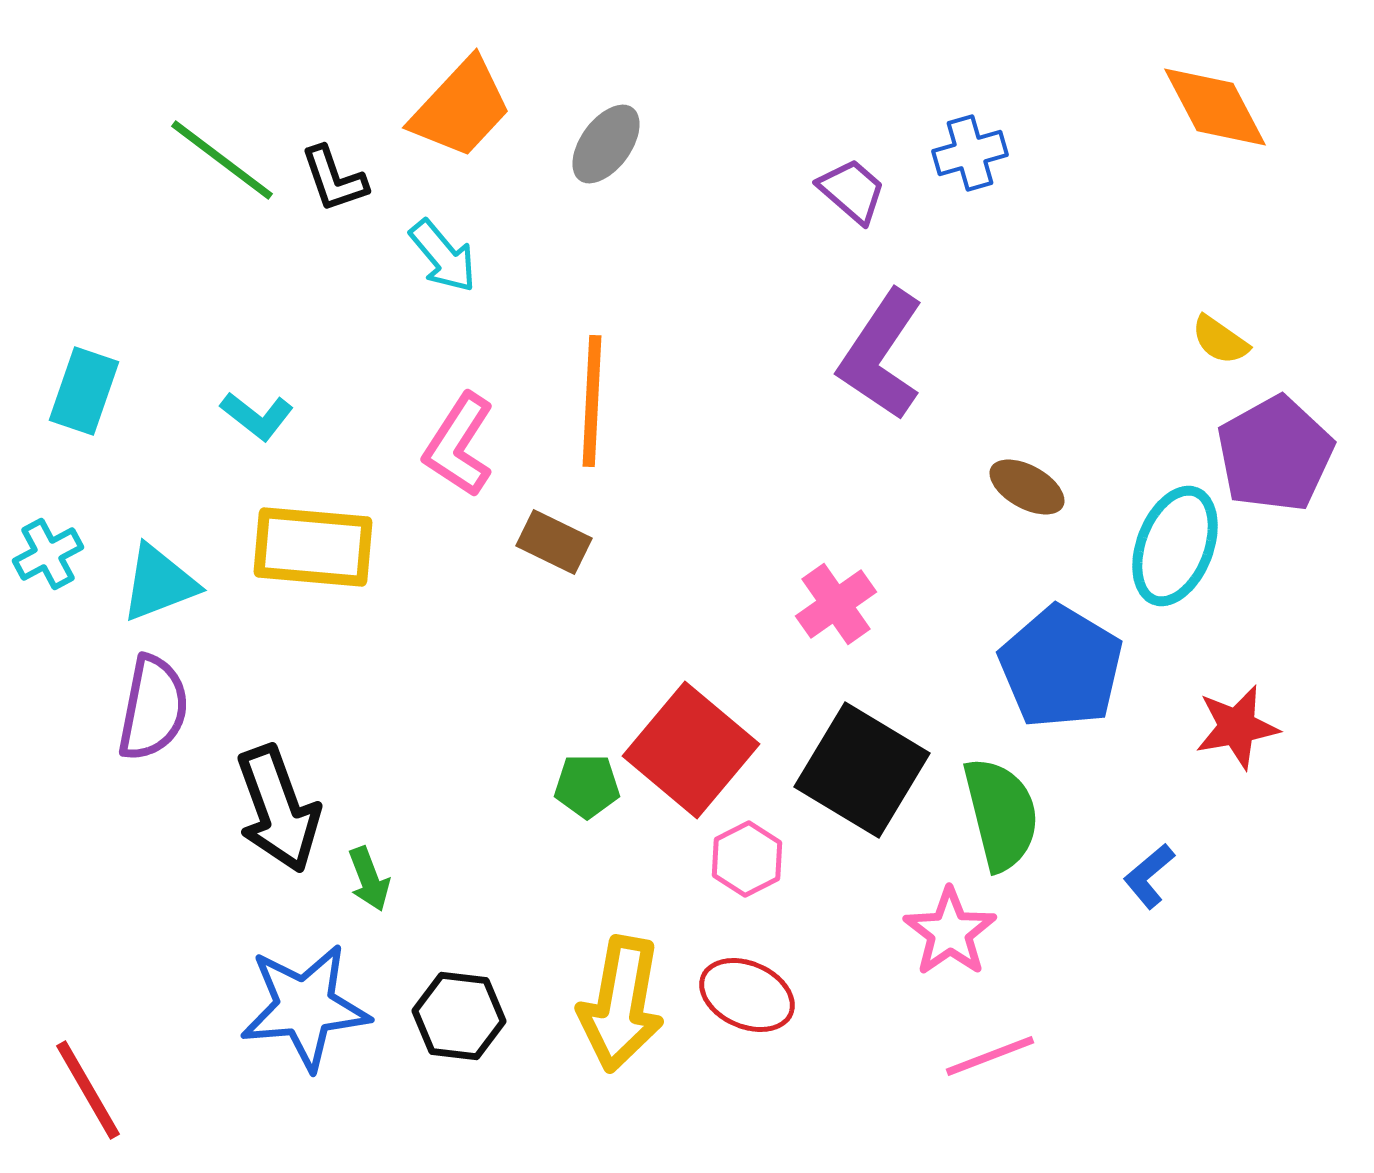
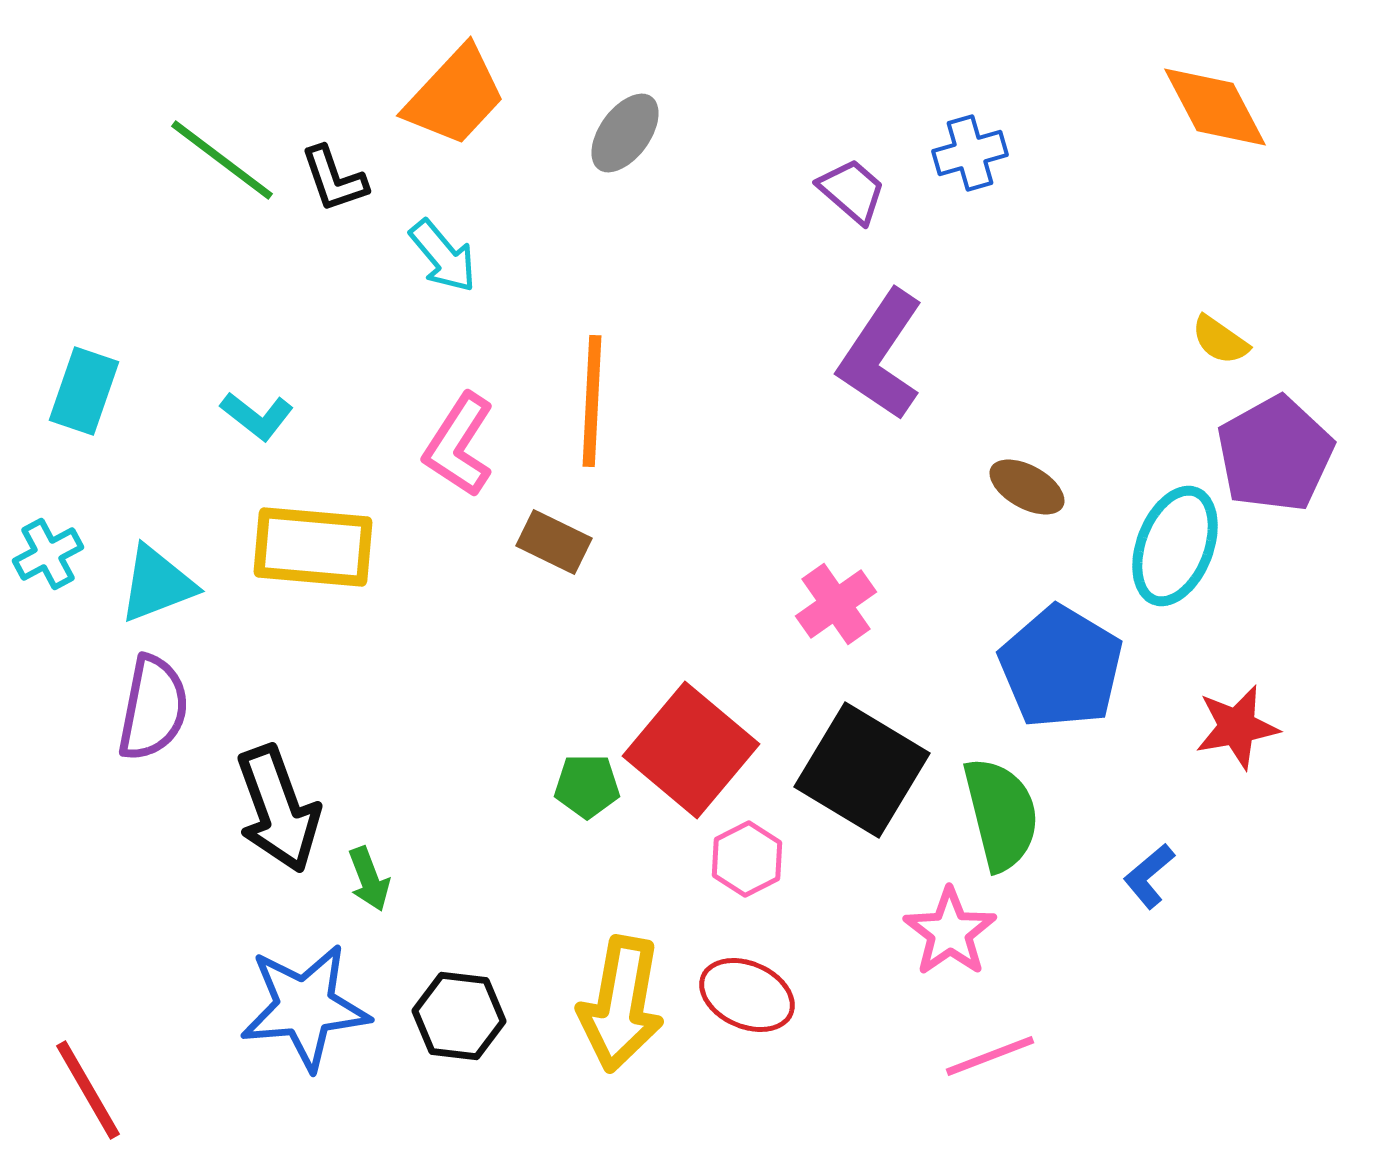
orange trapezoid: moved 6 px left, 12 px up
gray ellipse: moved 19 px right, 11 px up
cyan triangle: moved 2 px left, 1 px down
